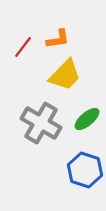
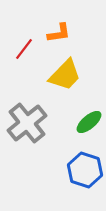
orange L-shape: moved 1 px right, 6 px up
red line: moved 1 px right, 2 px down
green ellipse: moved 2 px right, 3 px down
gray cross: moved 14 px left; rotated 21 degrees clockwise
